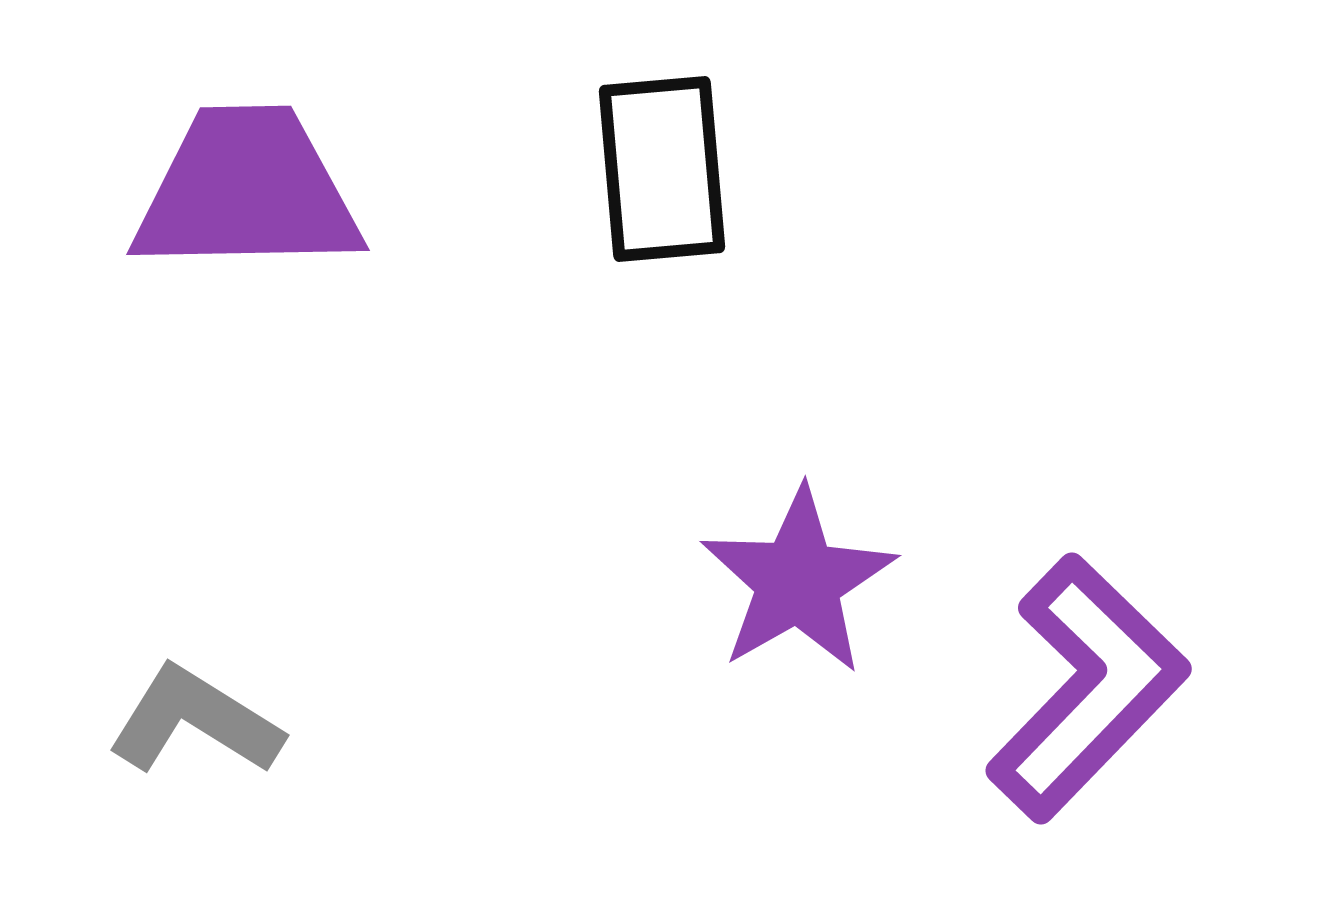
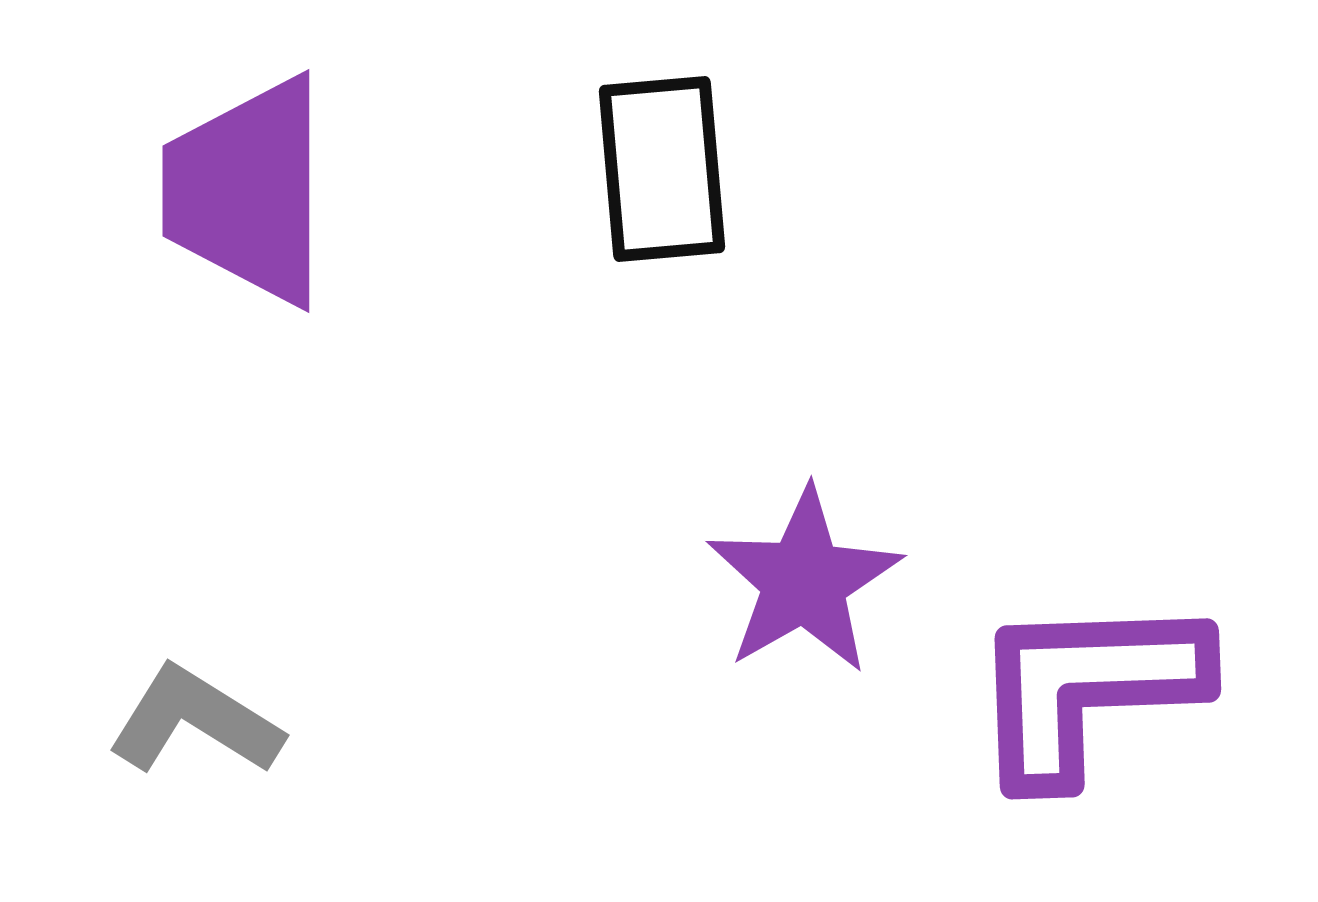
purple trapezoid: rotated 89 degrees counterclockwise
purple star: moved 6 px right
purple L-shape: rotated 136 degrees counterclockwise
